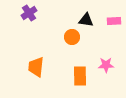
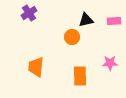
black triangle: rotated 21 degrees counterclockwise
pink star: moved 4 px right, 2 px up
